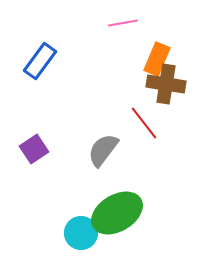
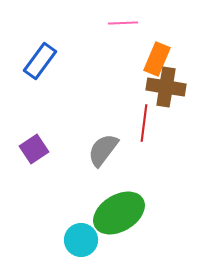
pink line: rotated 8 degrees clockwise
brown cross: moved 3 px down
red line: rotated 45 degrees clockwise
green ellipse: moved 2 px right
cyan circle: moved 7 px down
